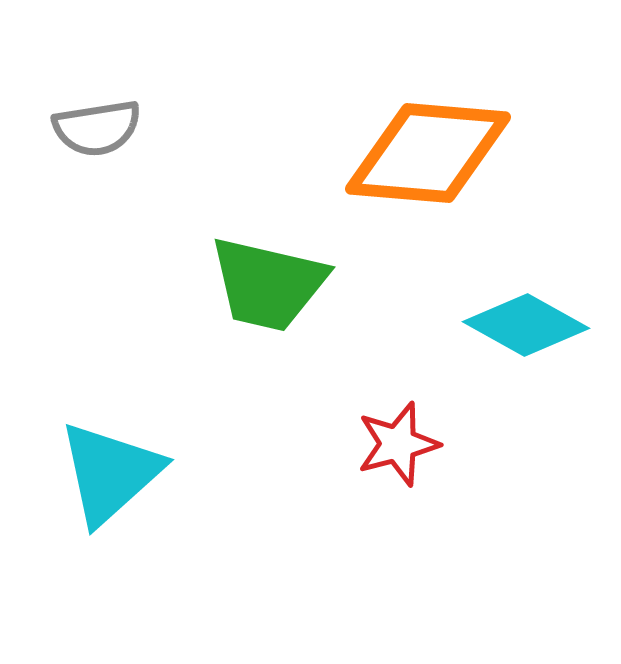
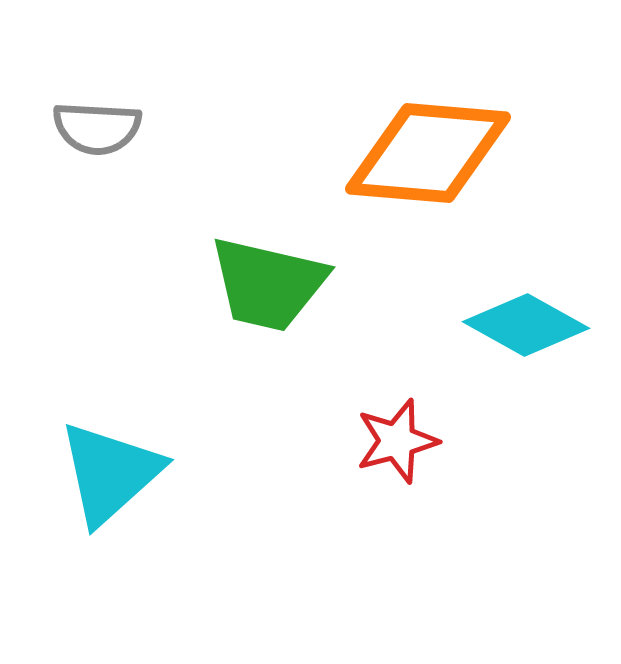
gray semicircle: rotated 12 degrees clockwise
red star: moved 1 px left, 3 px up
